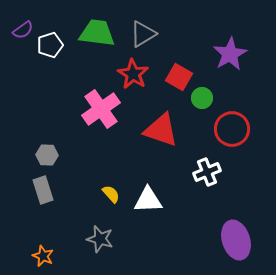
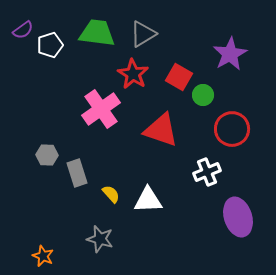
green circle: moved 1 px right, 3 px up
gray rectangle: moved 34 px right, 17 px up
purple ellipse: moved 2 px right, 23 px up
